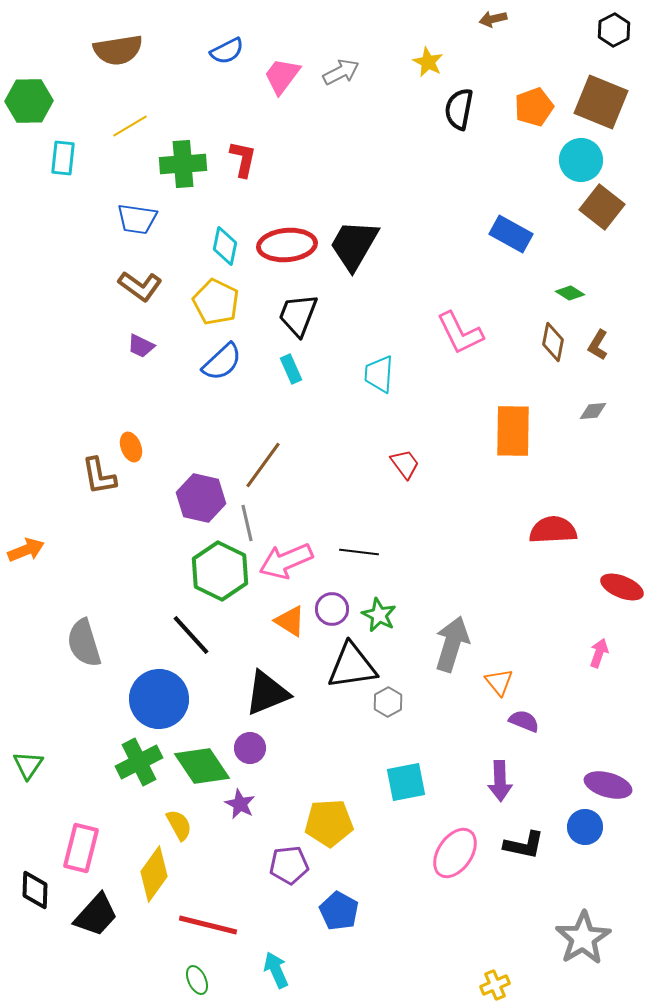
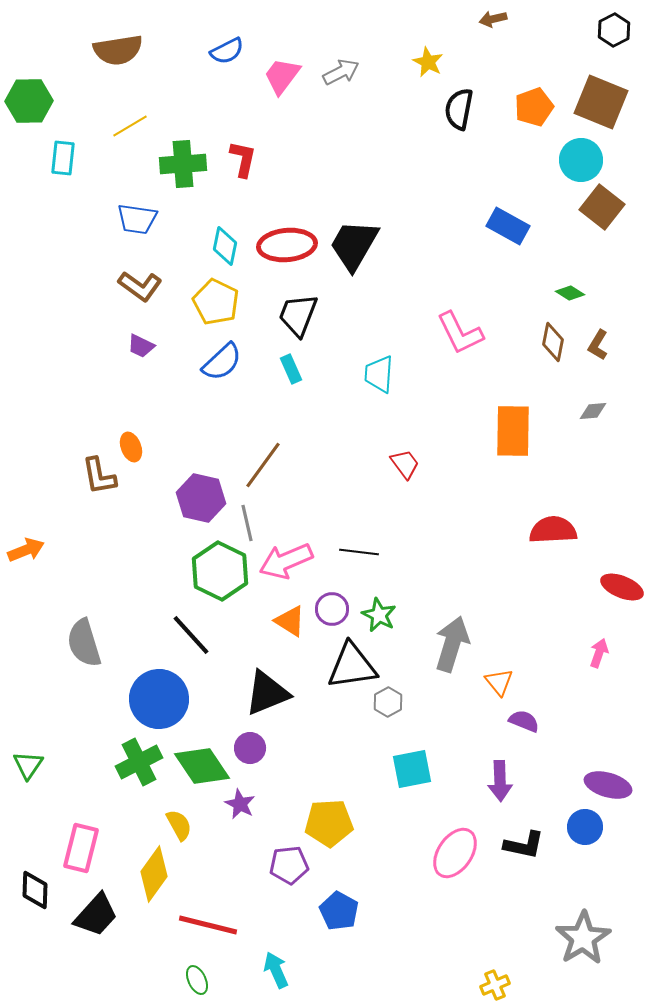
blue rectangle at (511, 234): moved 3 px left, 8 px up
cyan square at (406, 782): moved 6 px right, 13 px up
